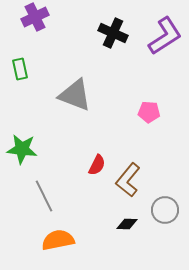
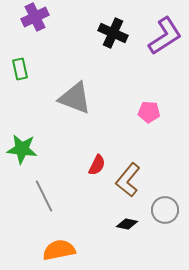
gray triangle: moved 3 px down
black diamond: rotated 10 degrees clockwise
orange semicircle: moved 1 px right, 10 px down
